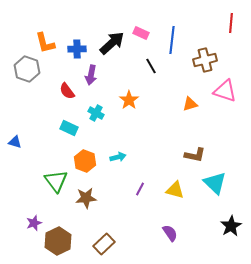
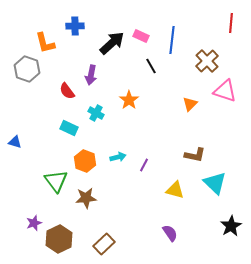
pink rectangle: moved 3 px down
blue cross: moved 2 px left, 23 px up
brown cross: moved 2 px right, 1 px down; rotated 30 degrees counterclockwise
orange triangle: rotated 28 degrees counterclockwise
purple line: moved 4 px right, 24 px up
brown hexagon: moved 1 px right, 2 px up
